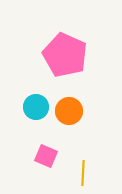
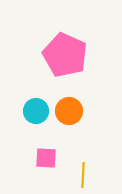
cyan circle: moved 4 px down
pink square: moved 2 px down; rotated 20 degrees counterclockwise
yellow line: moved 2 px down
